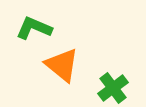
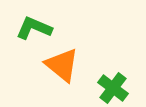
green cross: rotated 16 degrees counterclockwise
